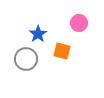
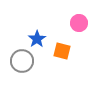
blue star: moved 1 px left, 5 px down
gray circle: moved 4 px left, 2 px down
